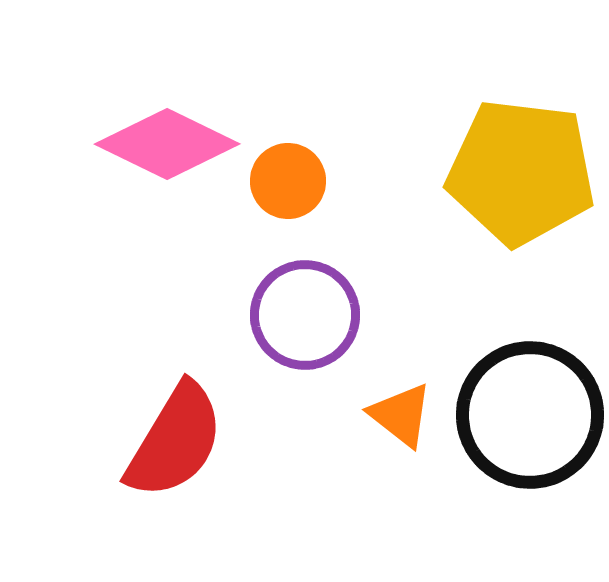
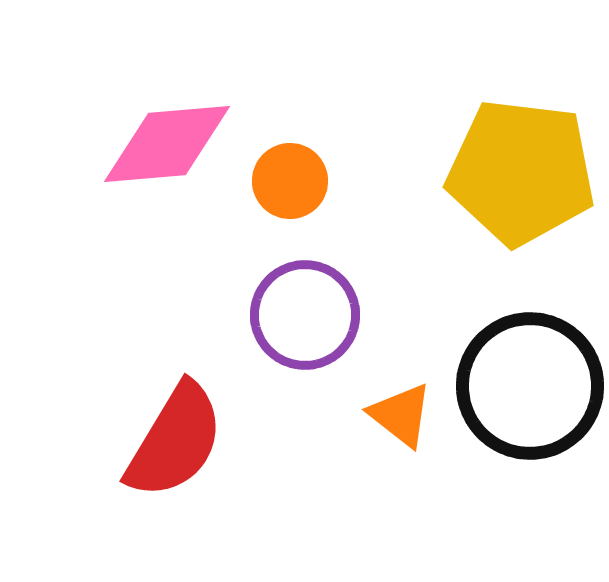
pink diamond: rotated 31 degrees counterclockwise
orange circle: moved 2 px right
black circle: moved 29 px up
